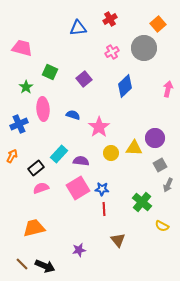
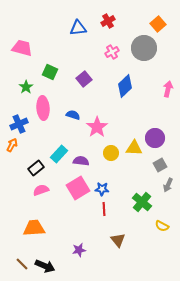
red cross: moved 2 px left, 2 px down
pink ellipse: moved 1 px up
pink star: moved 2 px left
orange arrow: moved 11 px up
pink semicircle: moved 2 px down
orange trapezoid: rotated 10 degrees clockwise
